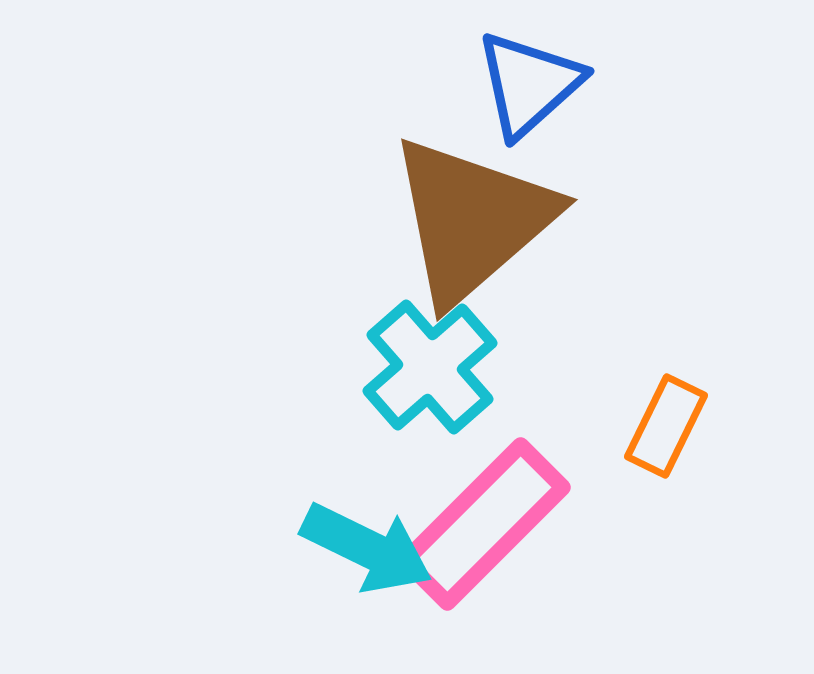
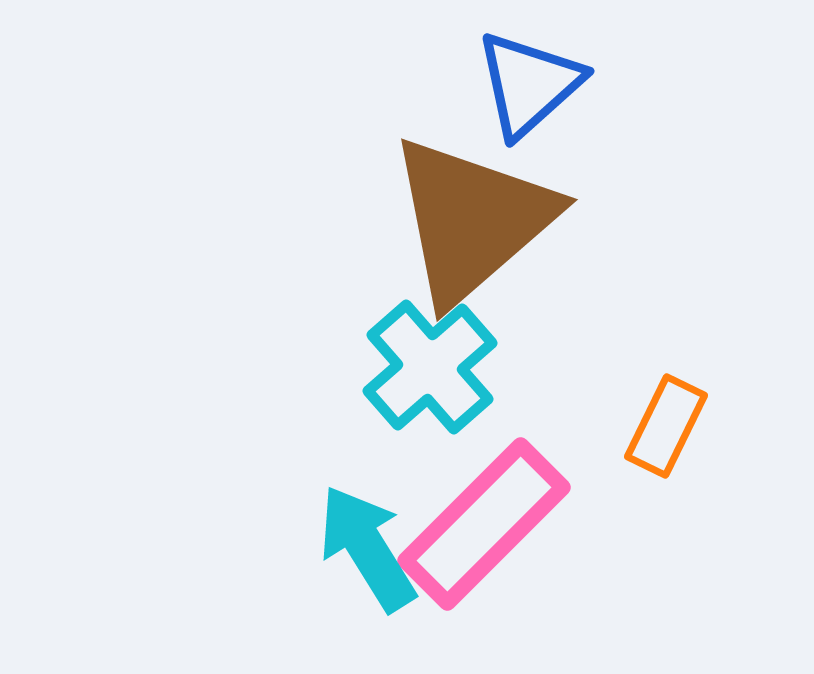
cyan arrow: rotated 148 degrees counterclockwise
